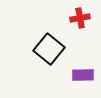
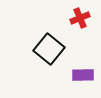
red cross: rotated 12 degrees counterclockwise
